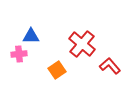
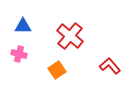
blue triangle: moved 8 px left, 10 px up
red cross: moved 12 px left, 8 px up
pink cross: rotated 21 degrees clockwise
